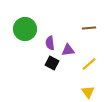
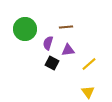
brown line: moved 23 px left, 1 px up
purple semicircle: moved 2 px left; rotated 24 degrees clockwise
